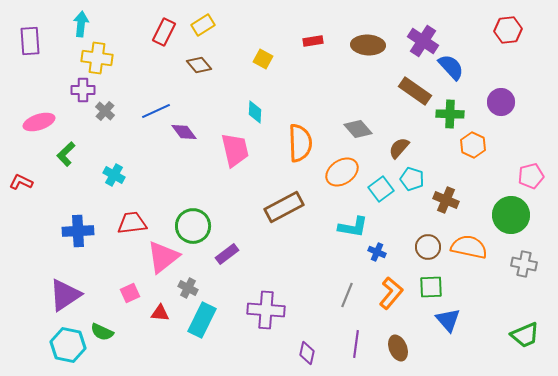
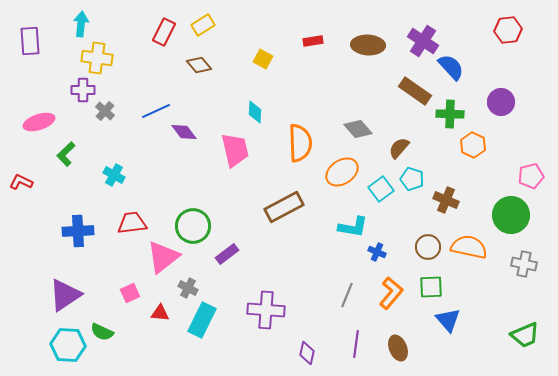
cyan hexagon at (68, 345): rotated 8 degrees counterclockwise
